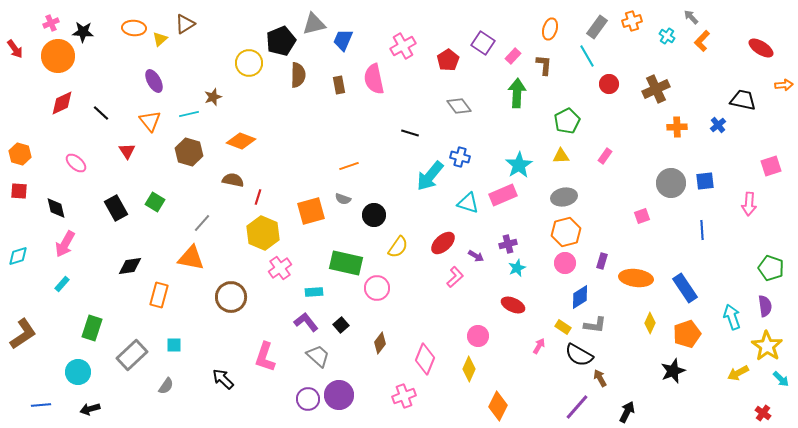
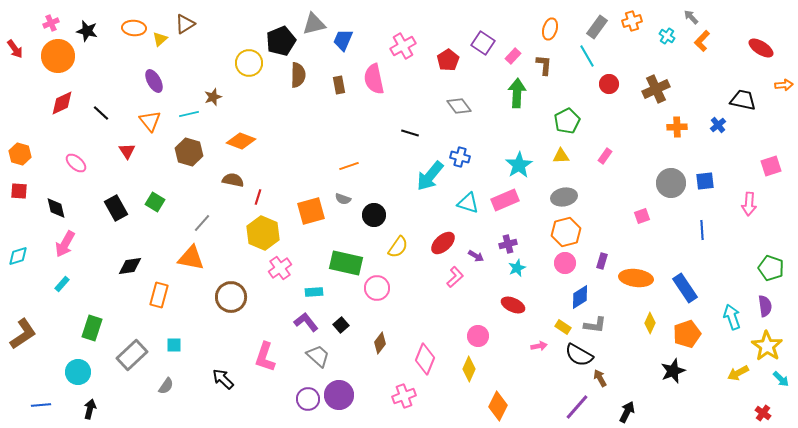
black star at (83, 32): moved 4 px right, 1 px up; rotated 10 degrees clockwise
pink rectangle at (503, 195): moved 2 px right, 5 px down
pink arrow at (539, 346): rotated 49 degrees clockwise
black arrow at (90, 409): rotated 120 degrees clockwise
